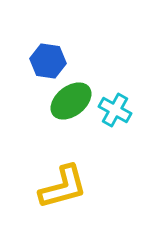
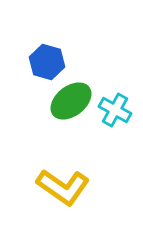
blue hexagon: moved 1 px left, 1 px down; rotated 8 degrees clockwise
yellow L-shape: rotated 50 degrees clockwise
